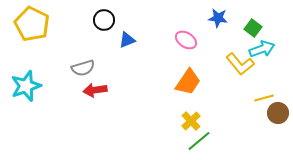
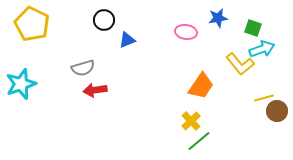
blue star: rotated 18 degrees counterclockwise
green square: rotated 18 degrees counterclockwise
pink ellipse: moved 8 px up; rotated 25 degrees counterclockwise
orange trapezoid: moved 13 px right, 4 px down
cyan star: moved 5 px left, 2 px up
brown circle: moved 1 px left, 2 px up
